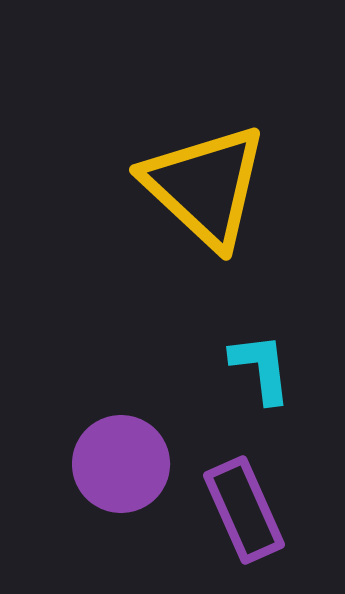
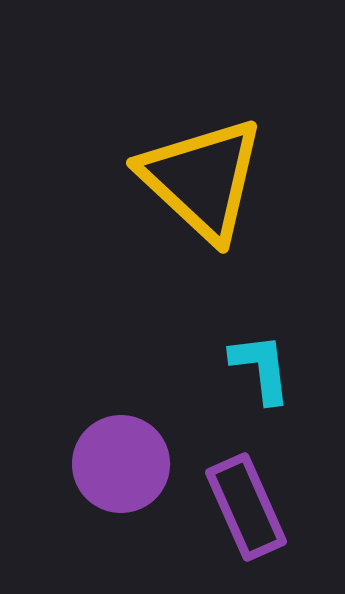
yellow triangle: moved 3 px left, 7 px up
purple rectangle: moved 2 px right, 3 px up
